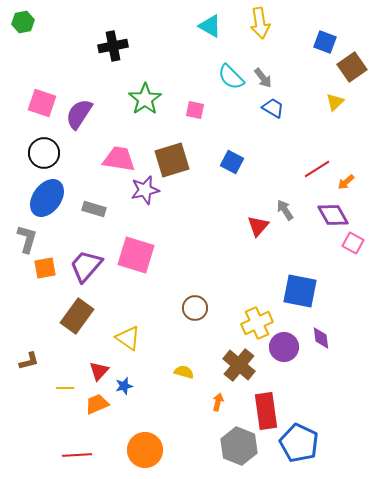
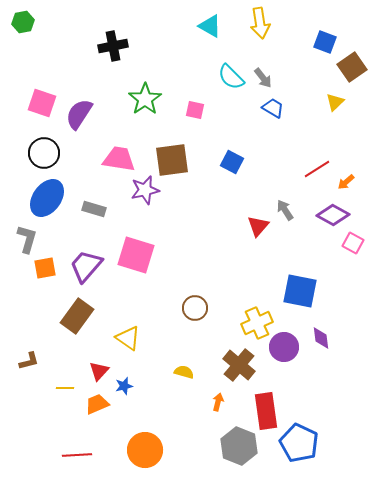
brown square at (172, 160): rotated 9 degrees clockwise
purple diamond at (333, 215): rotated 32 degrees counterclockwise
